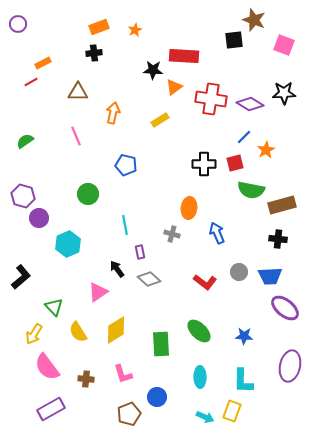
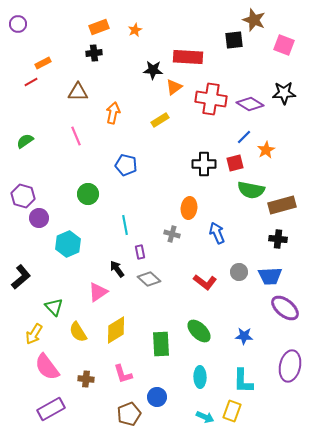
red rectangle at (184, 56): moved 4 px right, 1 px down
